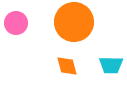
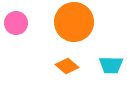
orange diamond: rotated 35 degrees counterclockwise
